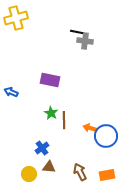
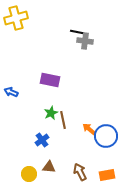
green star: rotated 16 degrees clockwise
brown line: moved 1 px left; rotated 12 degrees counterclockwise
orange arrow: moved 1 px left, 1 px down; rotated 24 degrees clockwise
blue cross: moved 8 px up
